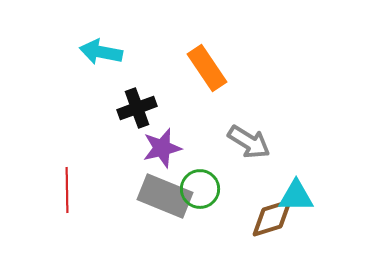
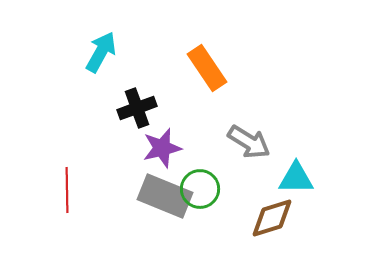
cyan arrow: rotated 108 degrees clockwise
cyan triangle: moved 18 px up
